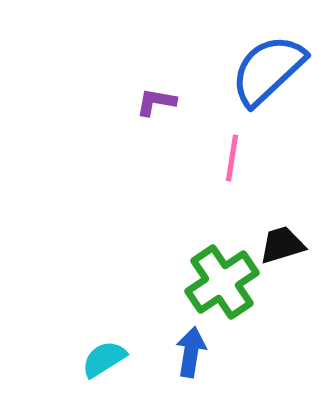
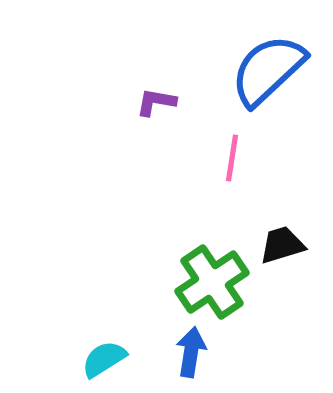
green cross: moved 10 px left
